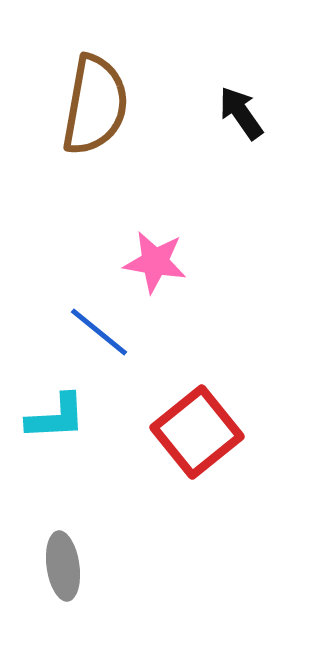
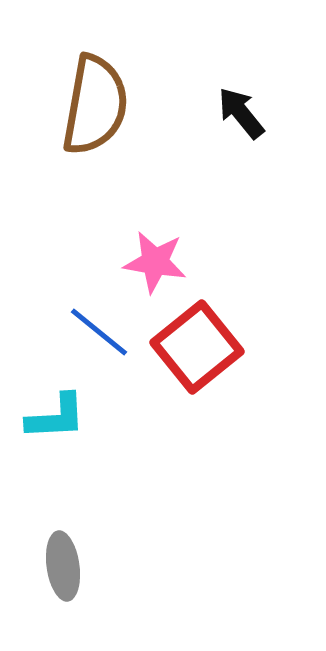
black arrow: rotated 4 degrees counterclockwise
red square: moved 85 px up
